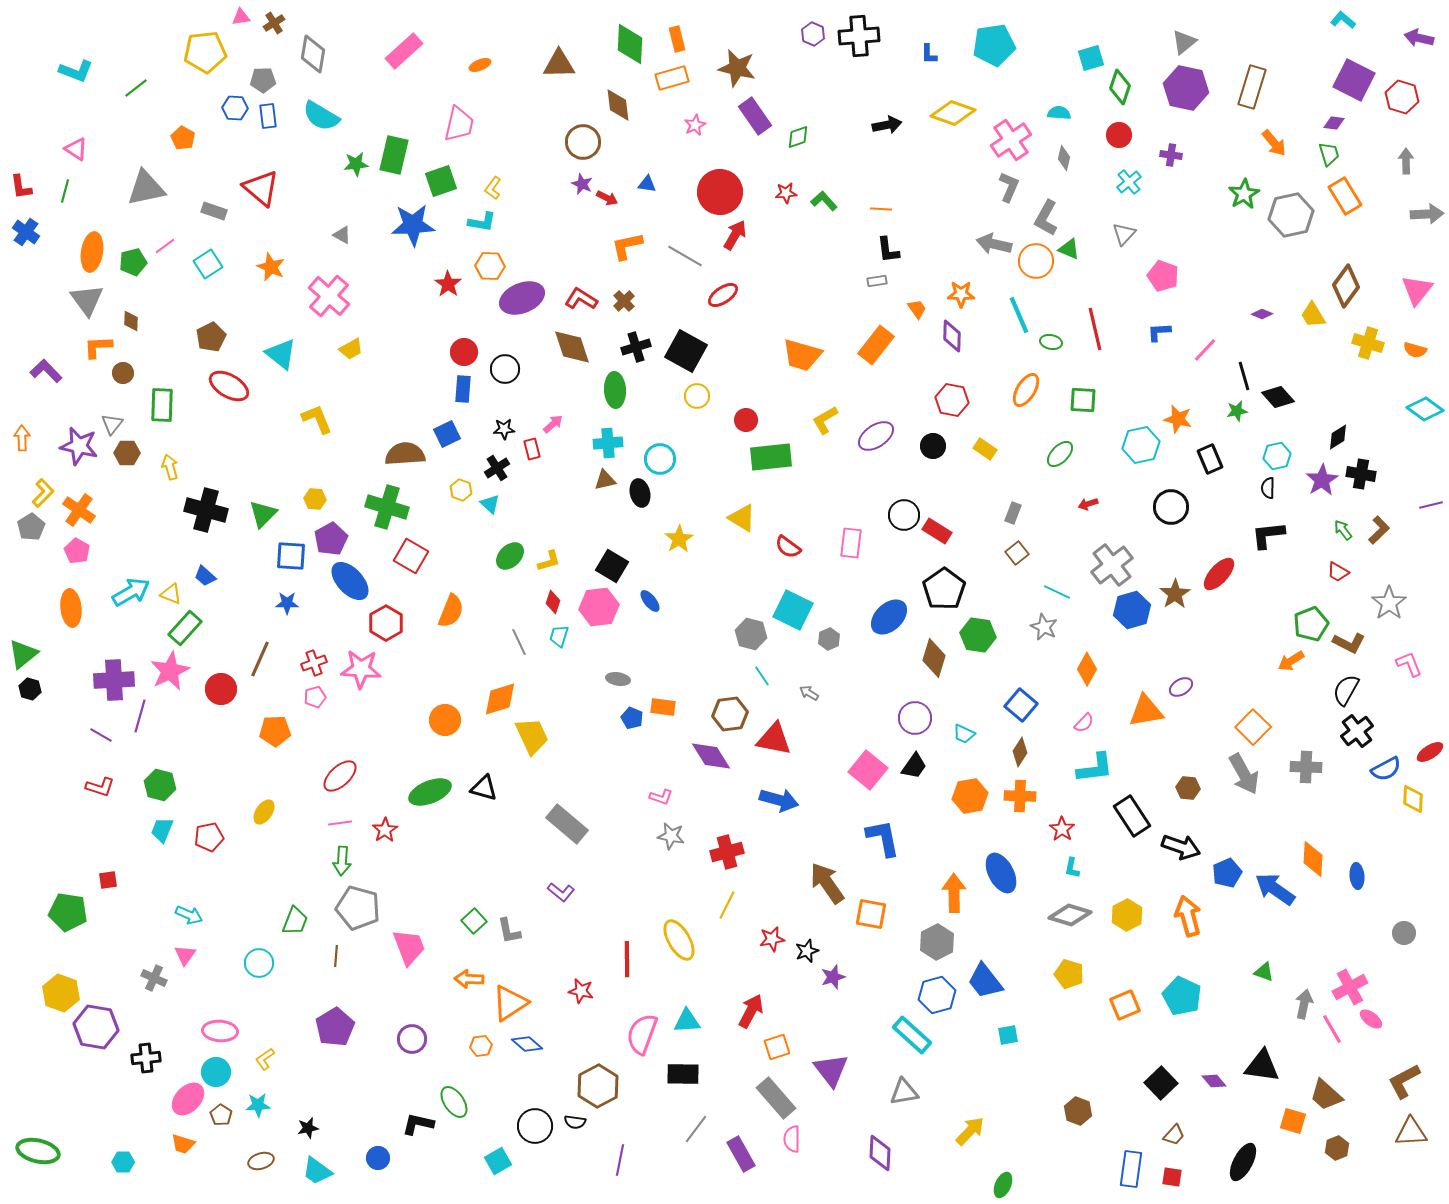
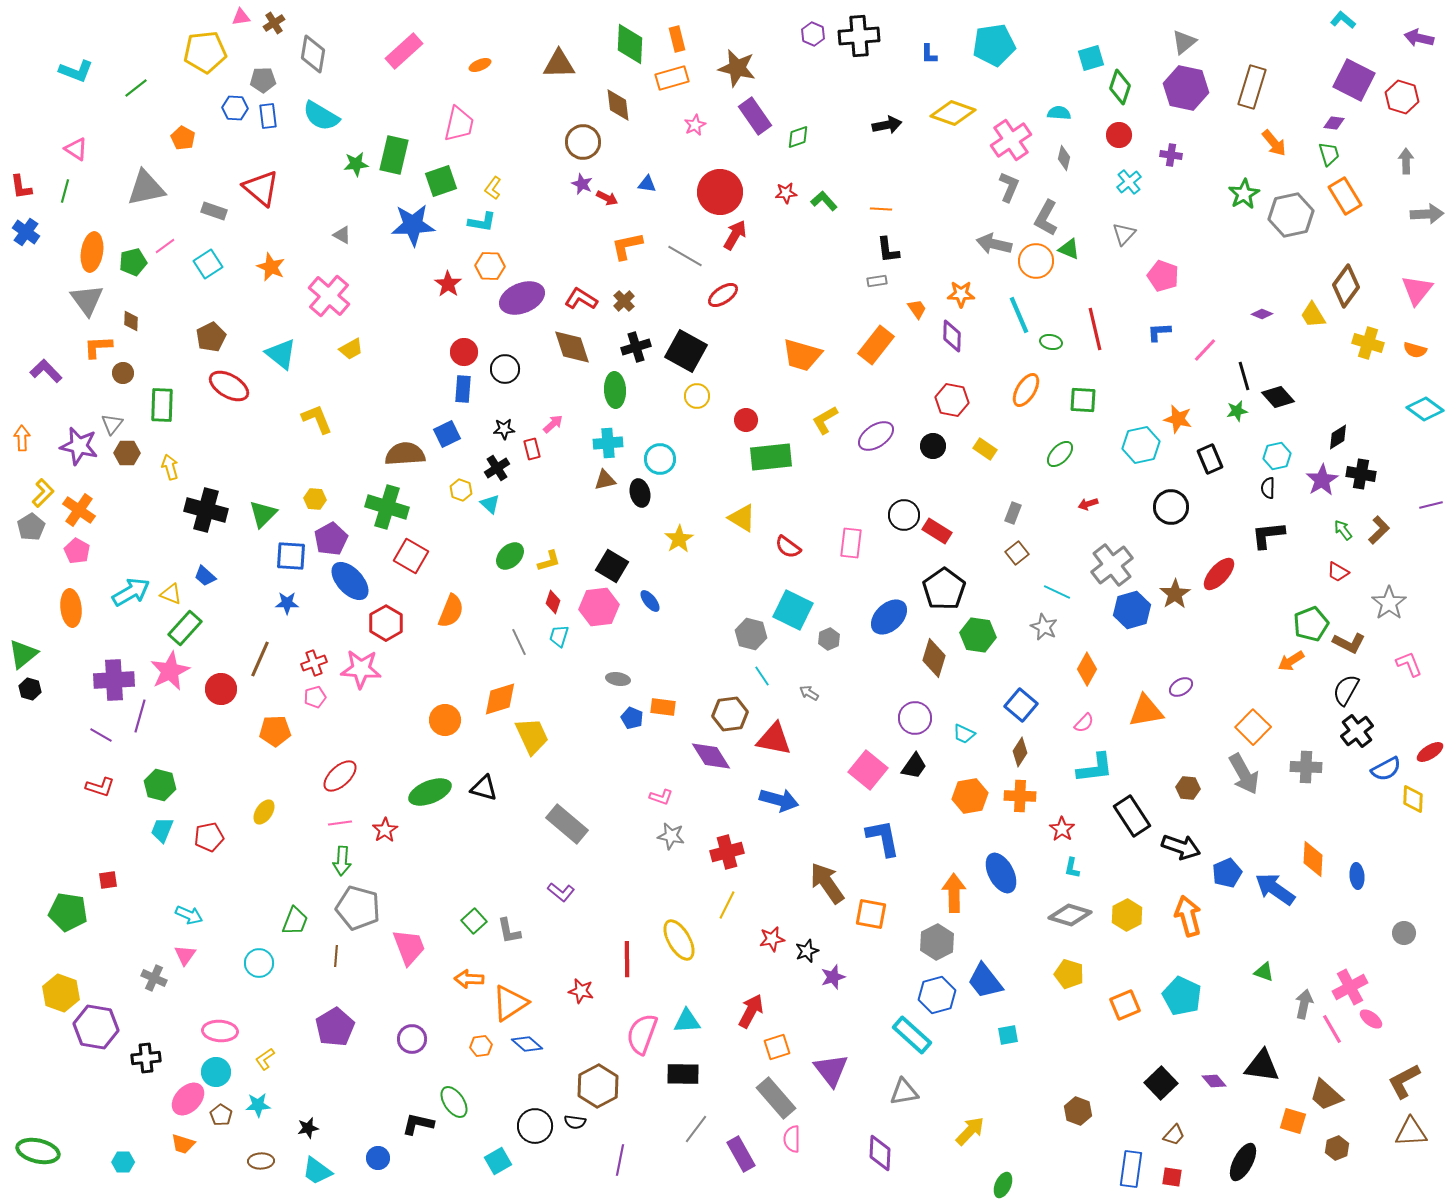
brown ellipse at (261, 1161): rotated 15 degrees clockwise
